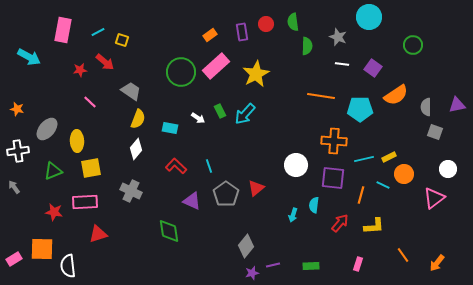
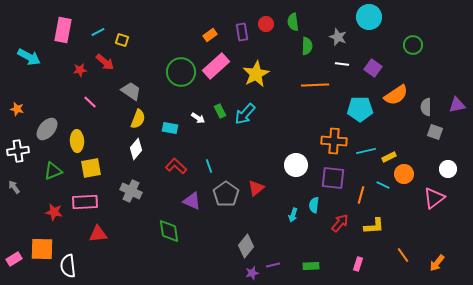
orange line at (321, 96): moved 6 px left, 11 px up; rotated 12 degrees counterclockwise
cyan line at (364, 159): moved 2 px right, 8 px up
red triangle at (98, 234): rotated 12 degrees clockwise
